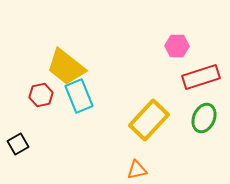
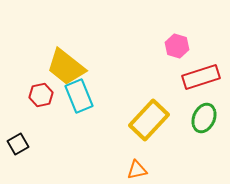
pink hexagon: rotated 15 degrees clockwise
